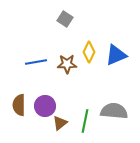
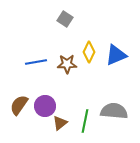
brown semicircle: rotated 35 degrees clockwise
